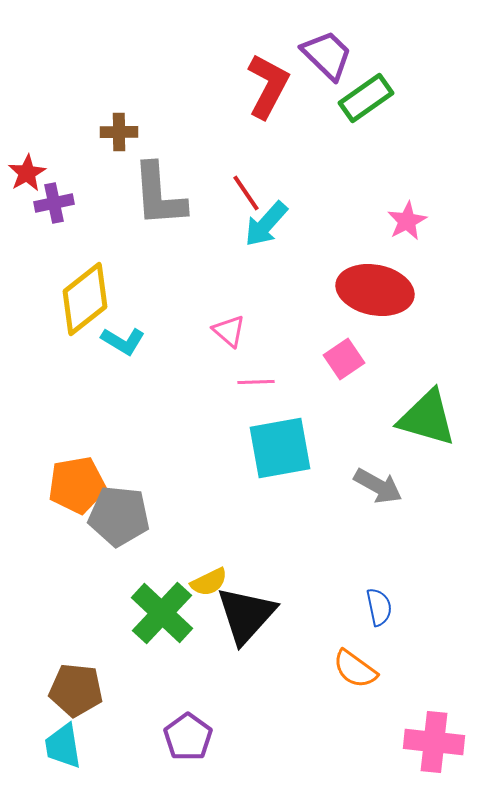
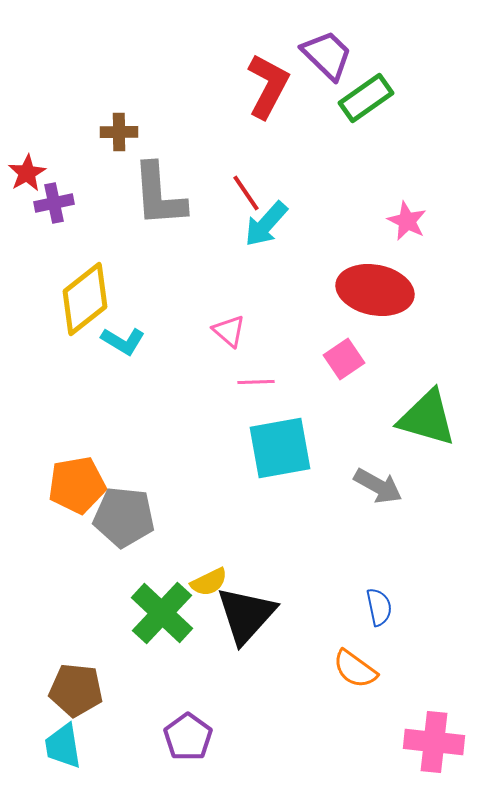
pink star: rotated 18 degrees counterclockwise
gray pentagon: moved 5 px right, 1 px down
